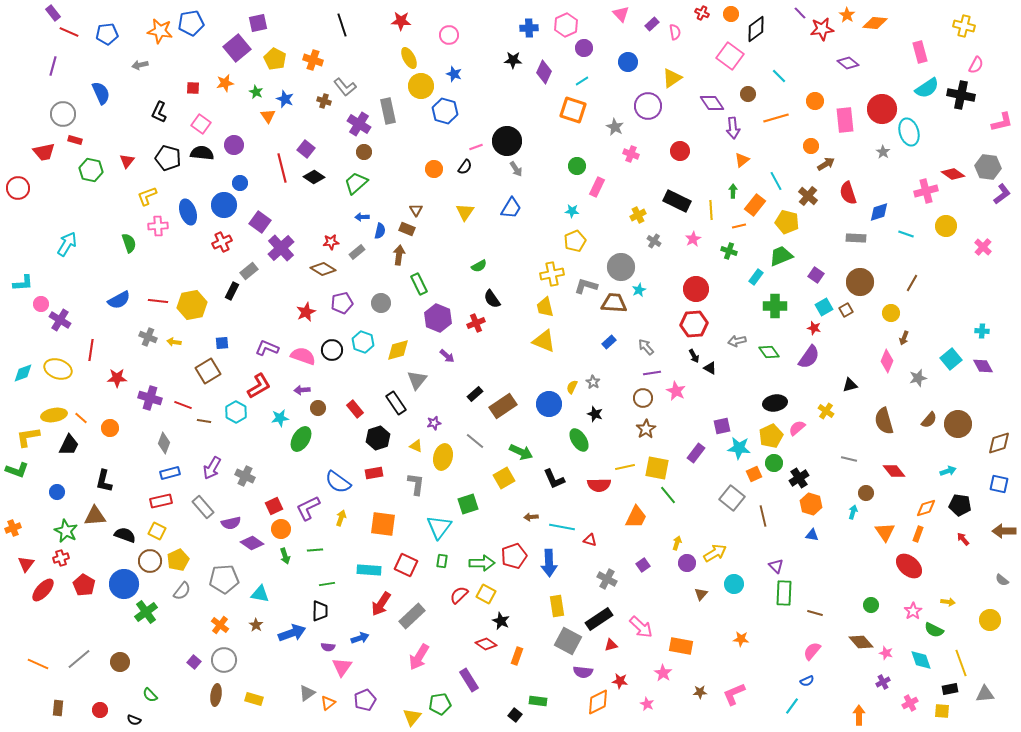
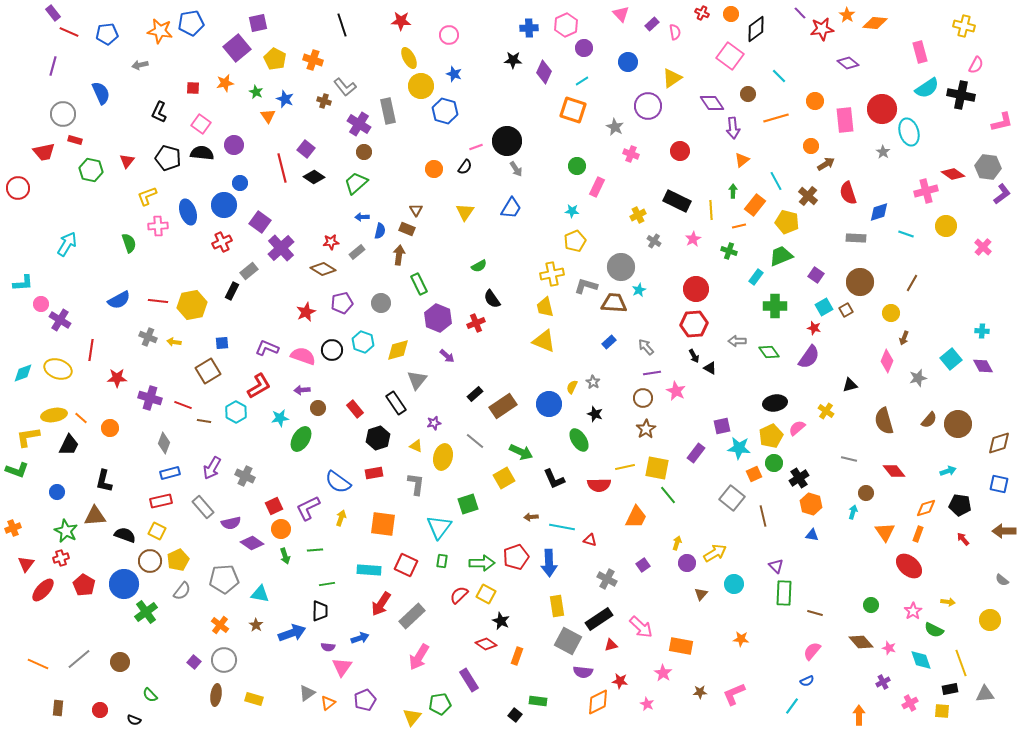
gray arrow at (737, 341): rotated 12 degrees clockwise
red pentagon at (514, 556): moved 2 px right, 1 px down
pink star at (886, 653): moved 3 px right, 5 px up
